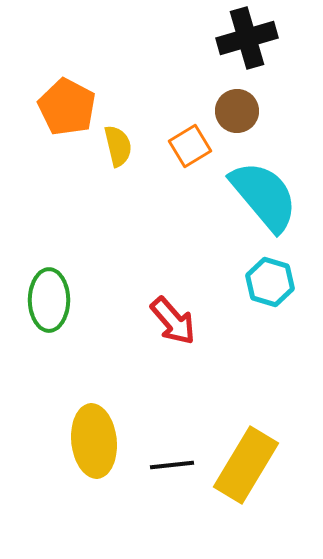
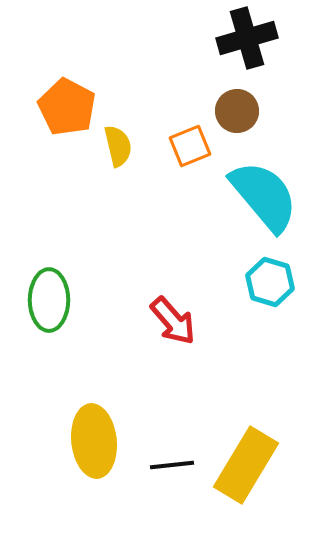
orange square: rotated 9 degrees clockwise
